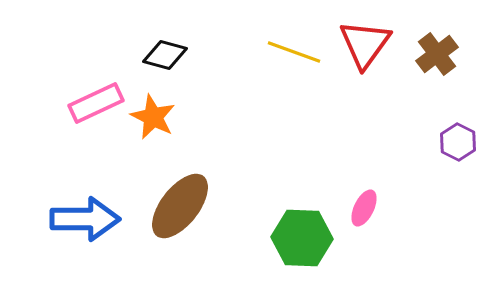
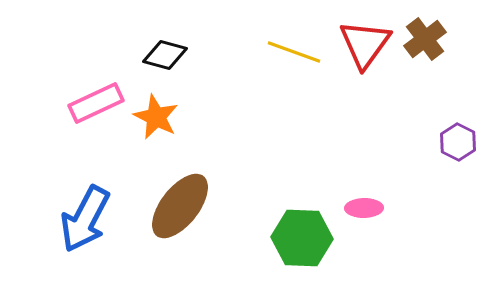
brown cross: moved 12 px left, 15 px up
orange star: moved 3 px right
pink ellipse: rotated 63 degrees clockwise
blue arrow: rotated 118 degrees clockwise
